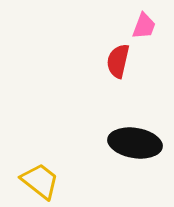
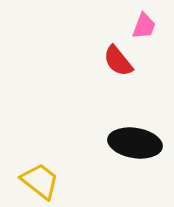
red semicircle: rotated 52 degrees counterclockwise
